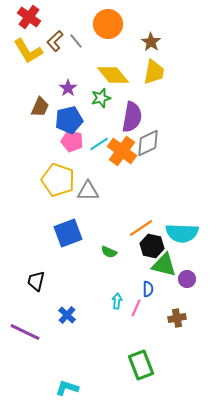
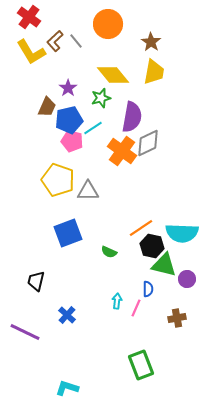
yellow L-shape: moved 3 px right, 1 px down
brown trapezoid: moved 7 px right
cyan line: moved 6 px left, 16 px up
